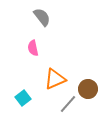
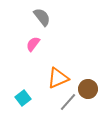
pink semicircle: moved 4 px up; rotated 49 degrees clockwise
orange triangle: moved 3 px right, 1 px up
gray line: moved 2 px up
